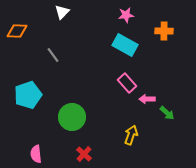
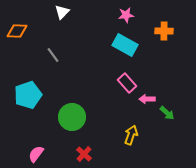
pink semicircle: rotated 42 degrees clockwise
